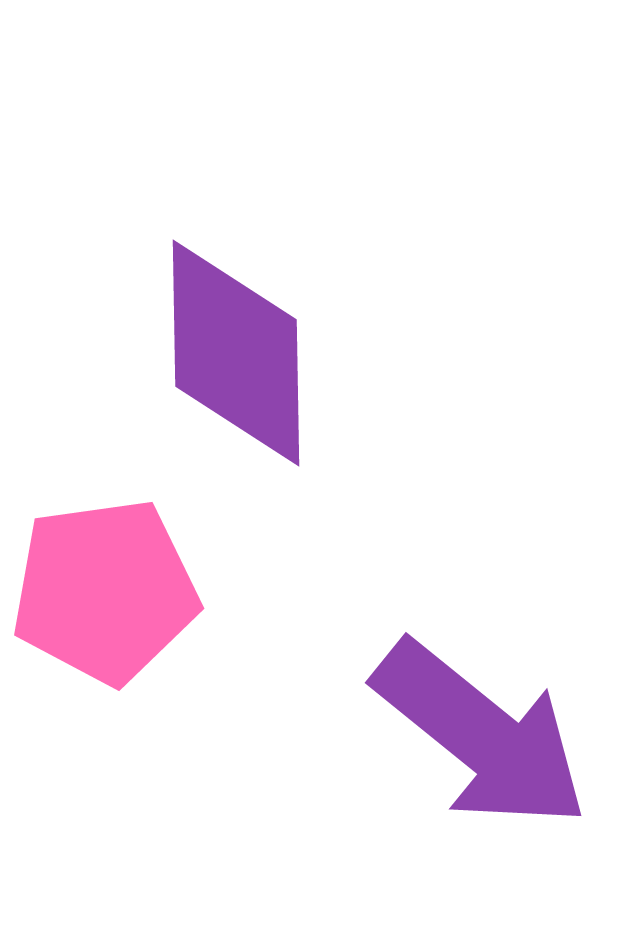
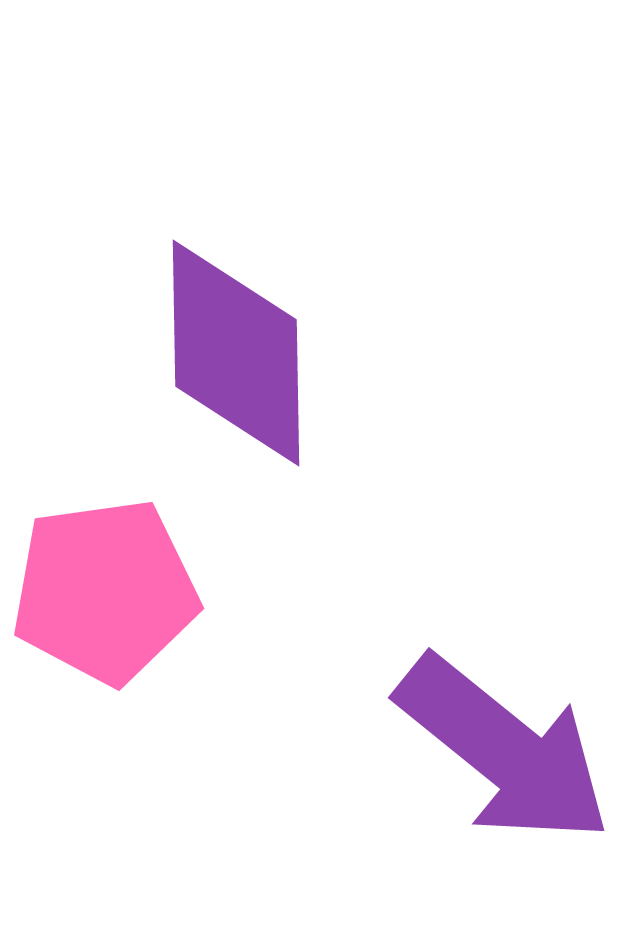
purple arrow: moved 23 px right, 15 px down
